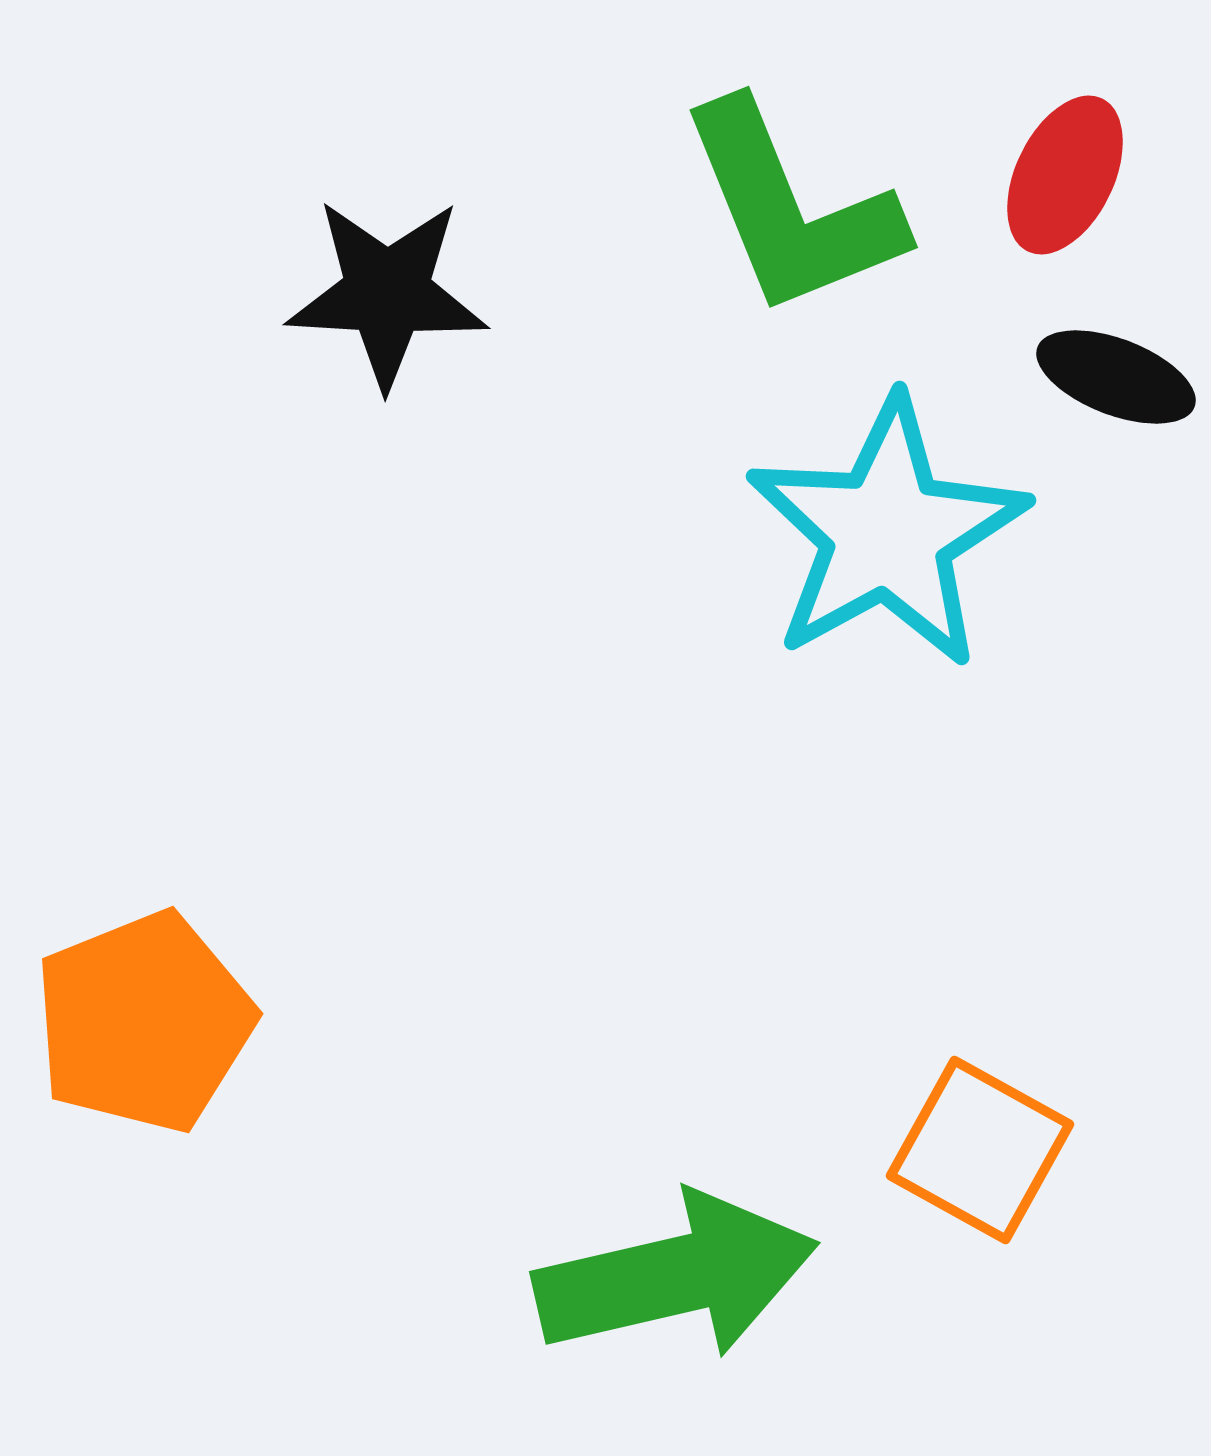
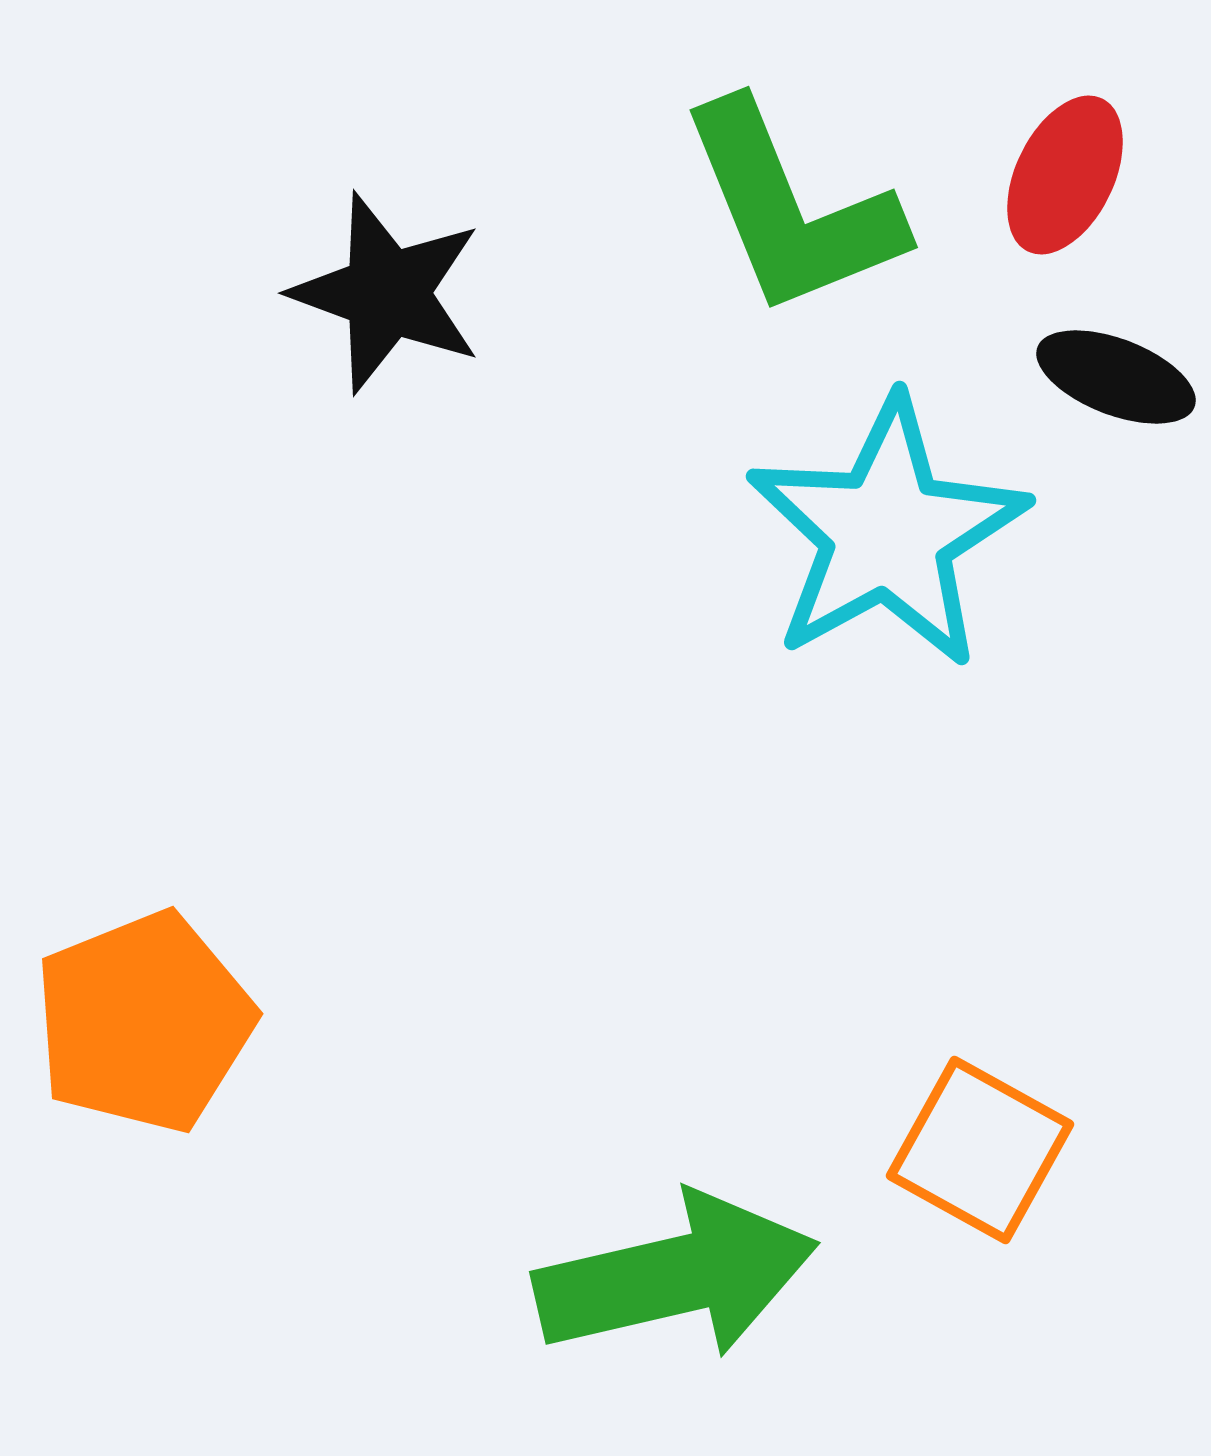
black star: rotated 17 degrees clockwise
